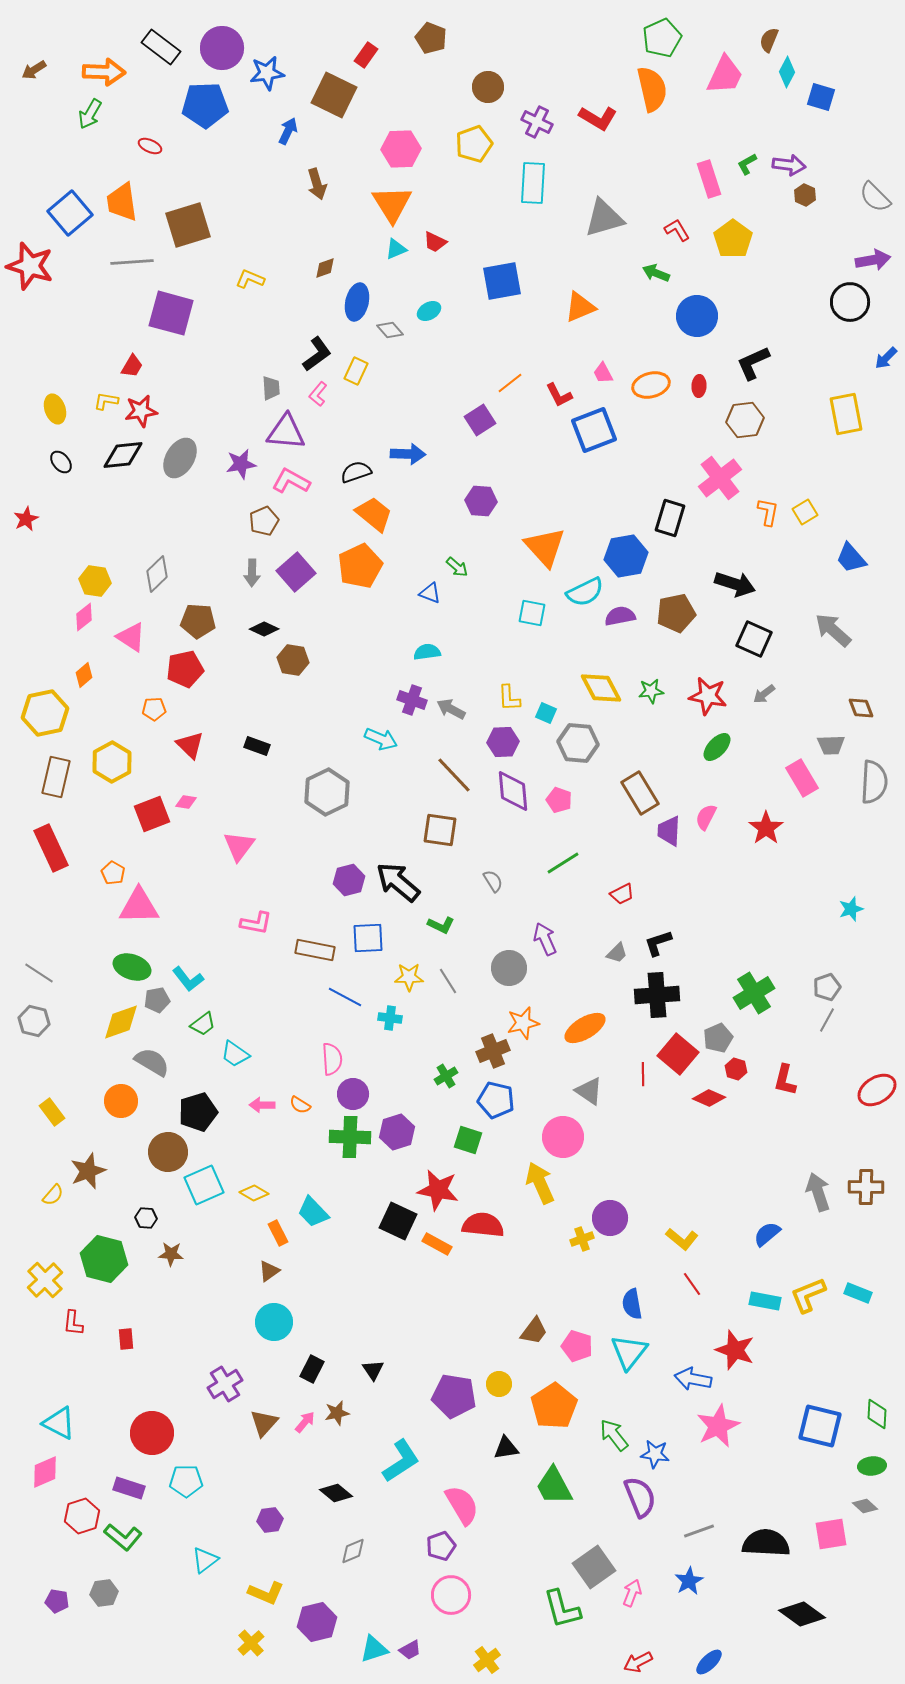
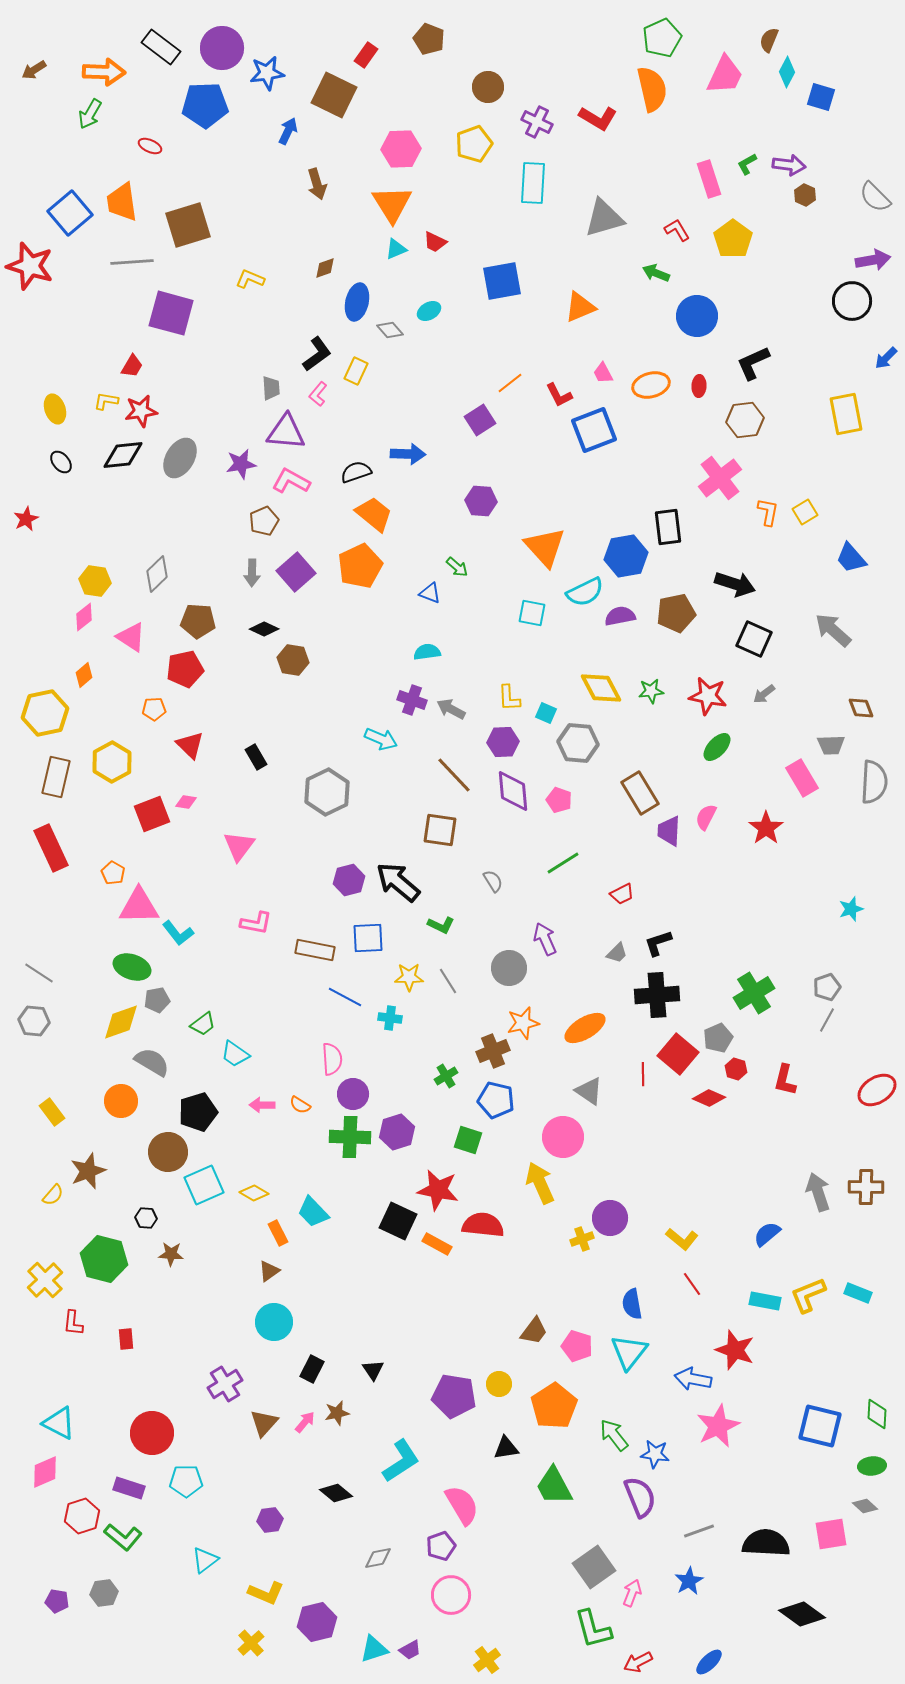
brown pentagon at (431, 38): moved 2 px left, 1 px down
black circle at (850, 302): moved 2 px right, 1 px up
black rectangle at (670, 518): moved 2 px left, 9 px down; rotated 24 degrees counterclockwise
black rectangle at (257, 746): moved 1 px left, 11 px down; rotated 40 degrees clockwise
cyan L-shape at (188, 979): moved 10 px left, 46 px up
gray hexagon at (34, 1021): rotated 8 degrees counterclockwise
gray diamond at (353, 1551): moved 25 px right, 7 px down; rotated 12 degrees clockwise
green L-shape at (562, 1609): moved 31 px right, 20 px down
